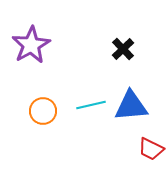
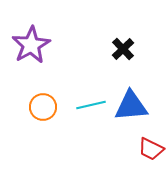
orange circle: moved 4 px up
